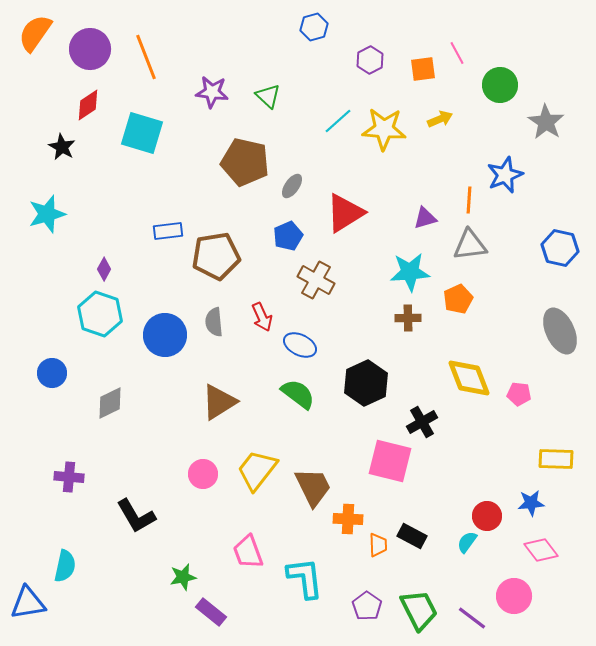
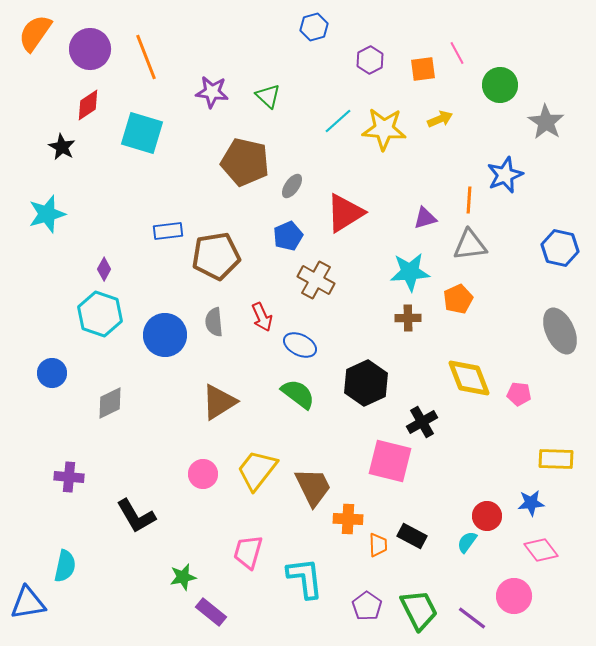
pink trapezoid at (248, 552): rotated 36 degrees clockwise
